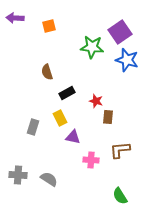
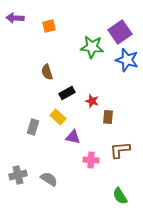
red star: moved 4 px left
yellow rectangle: moved 2 px left, 1 px up; rotated 21 degrees counterclockwise
gray cross: rotated 18 degrees counterclockwise
